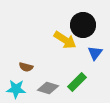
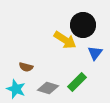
cyan star: rotated 18 degrees clockwise
